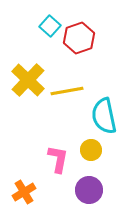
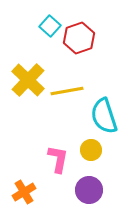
cyan semicircle: rotated 6 degrees counterclockwise
